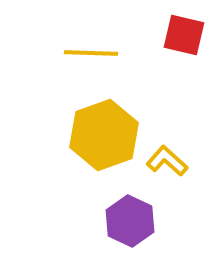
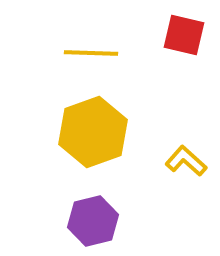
yellow hexagon: moved 11 px left, 3 px up
yellow L-shape: moved 19 px right
purple hexagon: moved 37 px left; rotated 21 degrees clockwise
